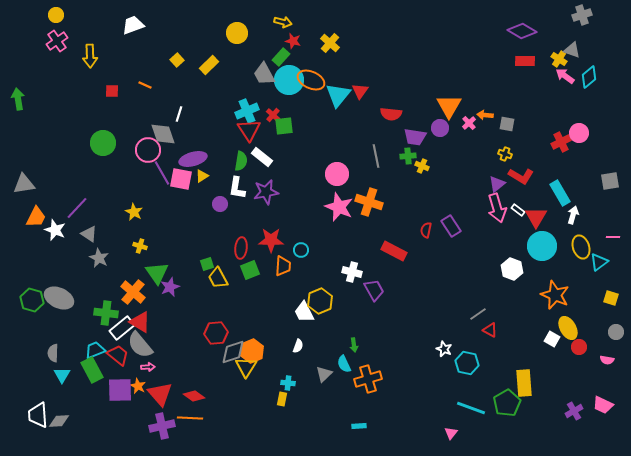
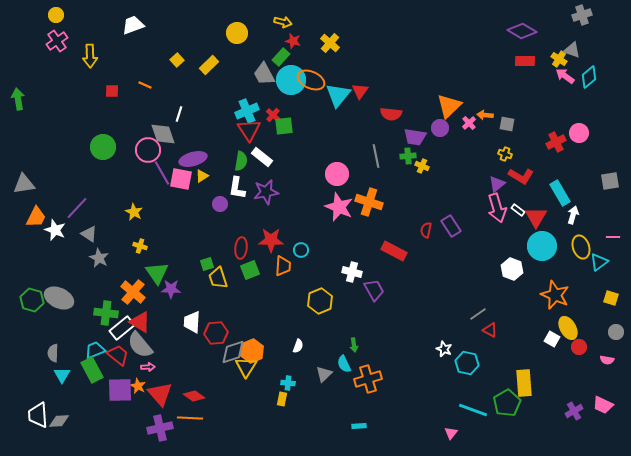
cyan circle at (289, 80): moved 2 px right
orange triangle at (449, 106): rotated 16 degrees clockwise
red cross at (561, 142): moved 5 px left
green circle at (103, 143): moved 4 px down
yellow trapezoid at (218, 278): rotated 10 degrees clockwise
purple star at (170, 287): moved 1 px right, 2 px down; rotated 24 degrees clockwise
white trapezoid at (304, 312): moved 112 px left, 10 px down; rotated 30 degrees clockwise
cyan line at (471, 408): moved 2 px right, 2 px down
purple cross at (162, 426): moved 2 px left, 2 px down
